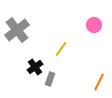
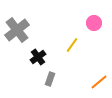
pink circle: moved 2 px up
yellow line: moved 11 px right, 4 px up
black cross: moved 3 px right, 10 px up
orange line: rotated 24 degrees clockwise
